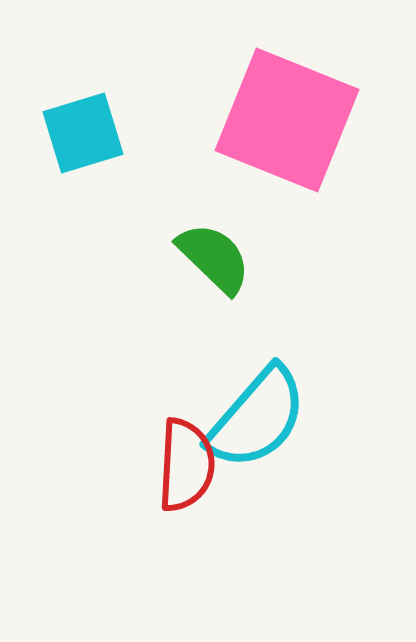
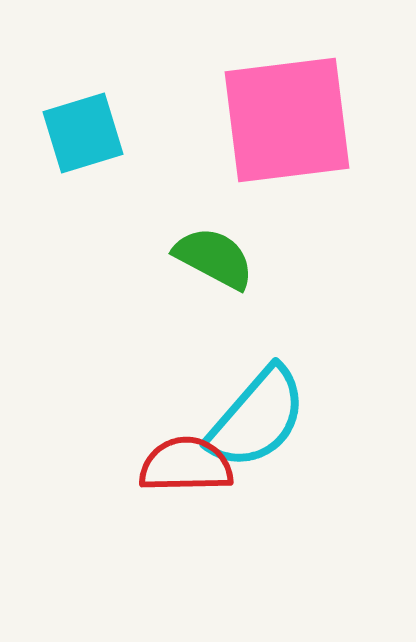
pink square: rotated 29 degrees counterclockwise
green semicircle: rotated 16 degrees counterclockwise
red semicircle: rotated 94 degrees counterclockwise
